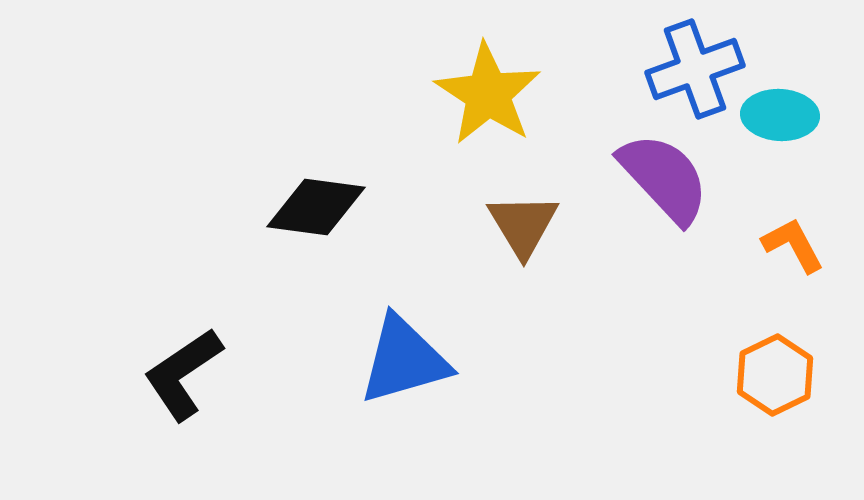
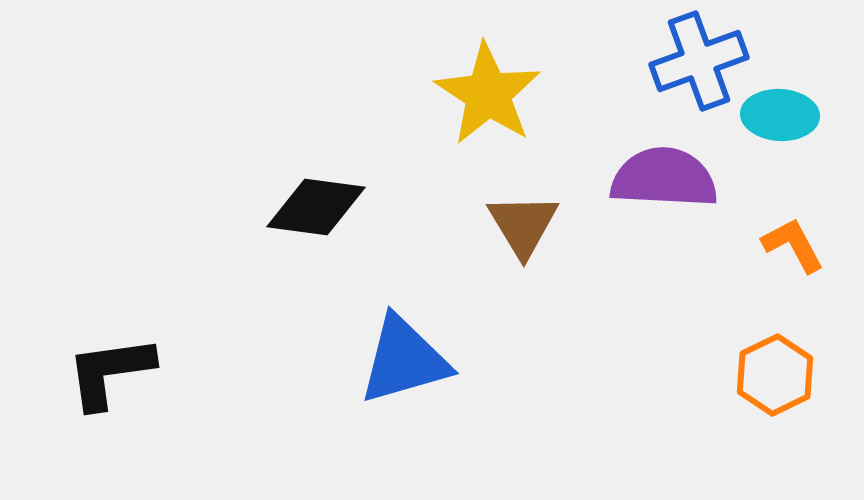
blue cross: moved 4 px right, 8 px up
purple semicircle: rotated 44 degrees counterclockwise
black L-shape: moved 73 px left, 2 px up; rotated 26 degrees clockwise
